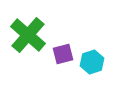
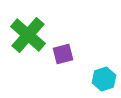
cyan hexagon: moved 12 px right, 17 px down
